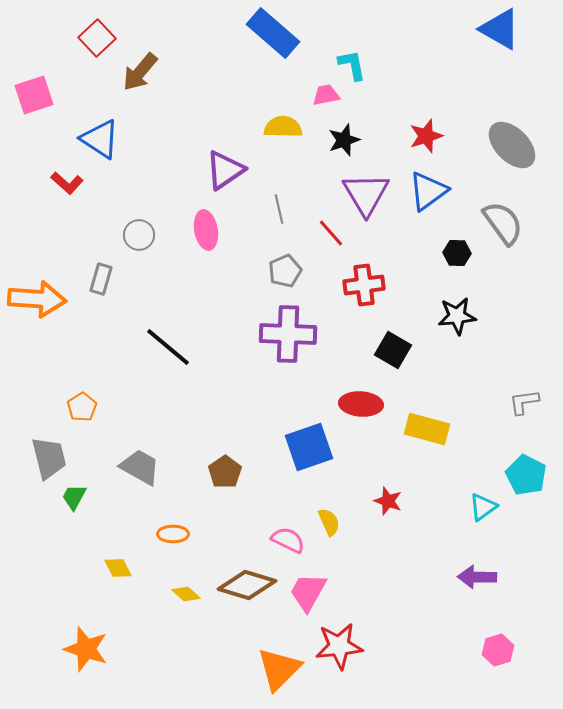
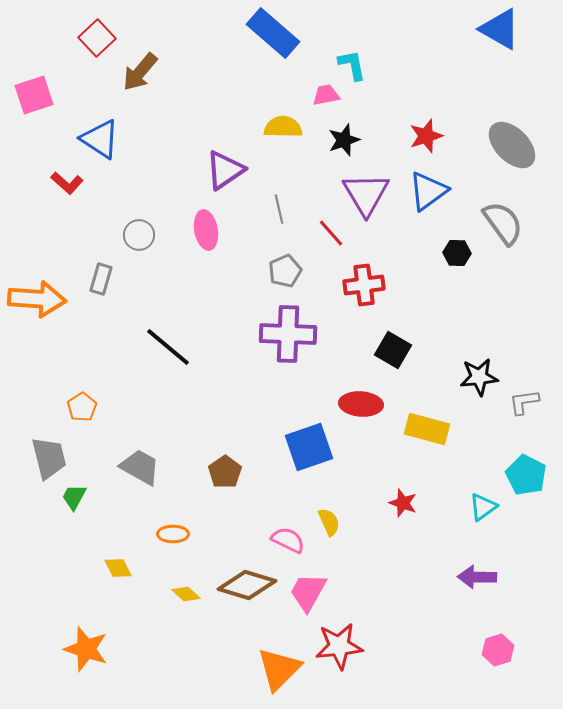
black star at (457, 316): moved 22 px right, 61 px down
red star at (388, 501): moved 15 px right, 2 px down
